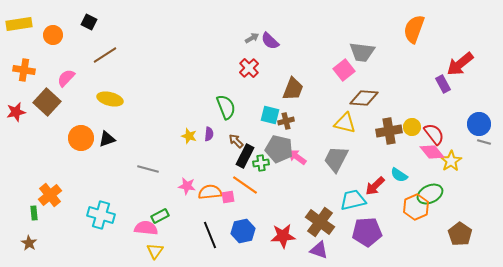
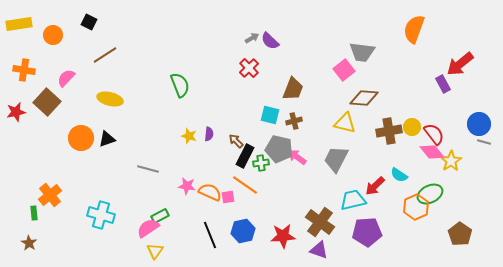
green semicircle at (226, 107): moved 46 px left, 22 px up
brown cross at (286, 121): moved 8 px right
orange semicircle at (210, 192): rotated 30 degrees clockwise
pink semicircle at (146, 228): moved 2 px right; rotated 40 degrees counterclockwise
